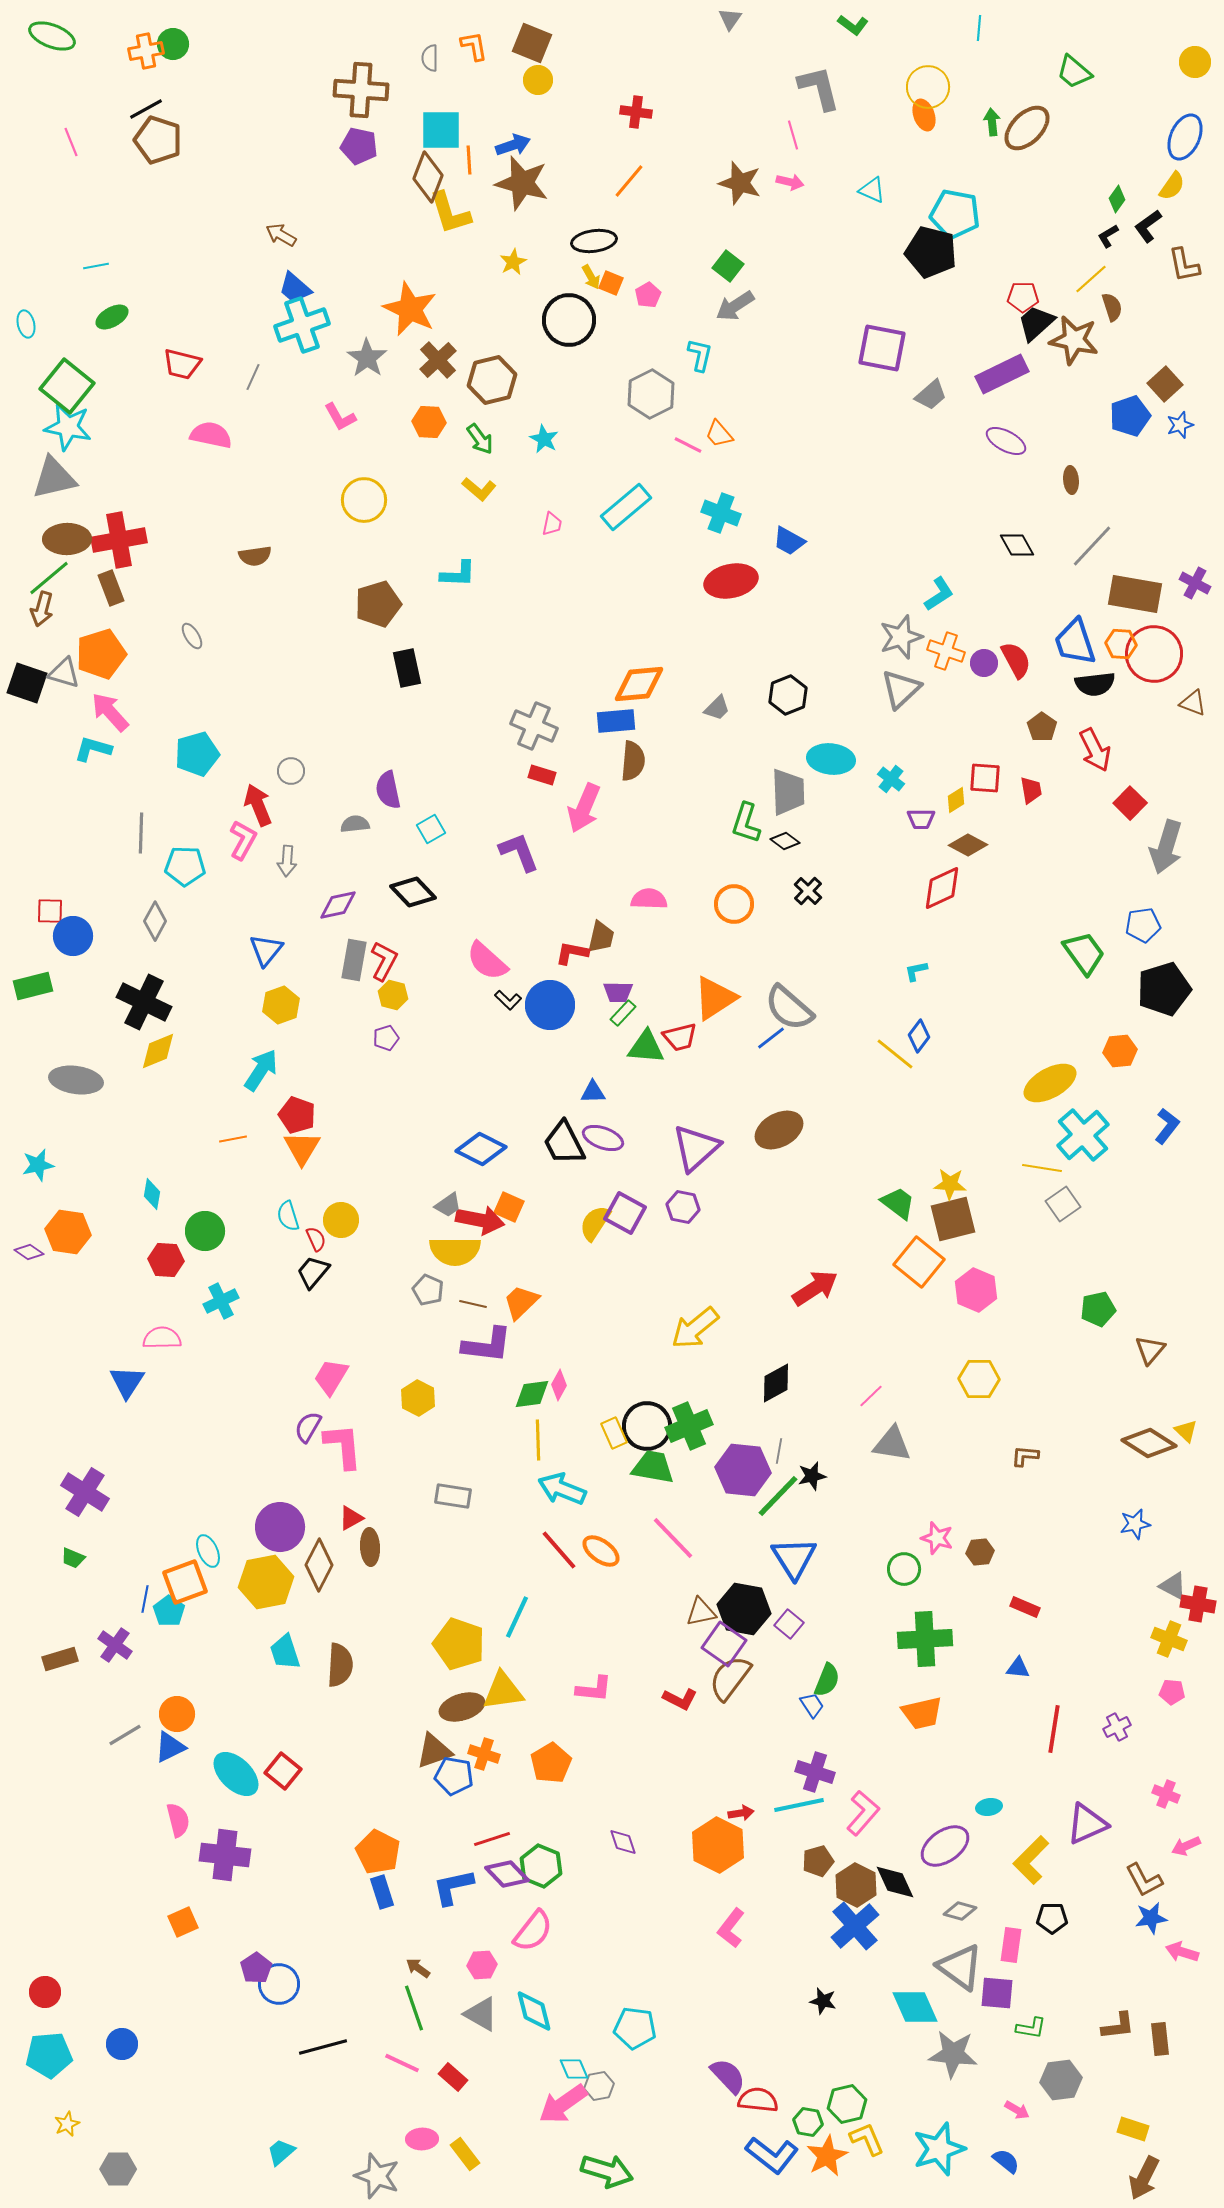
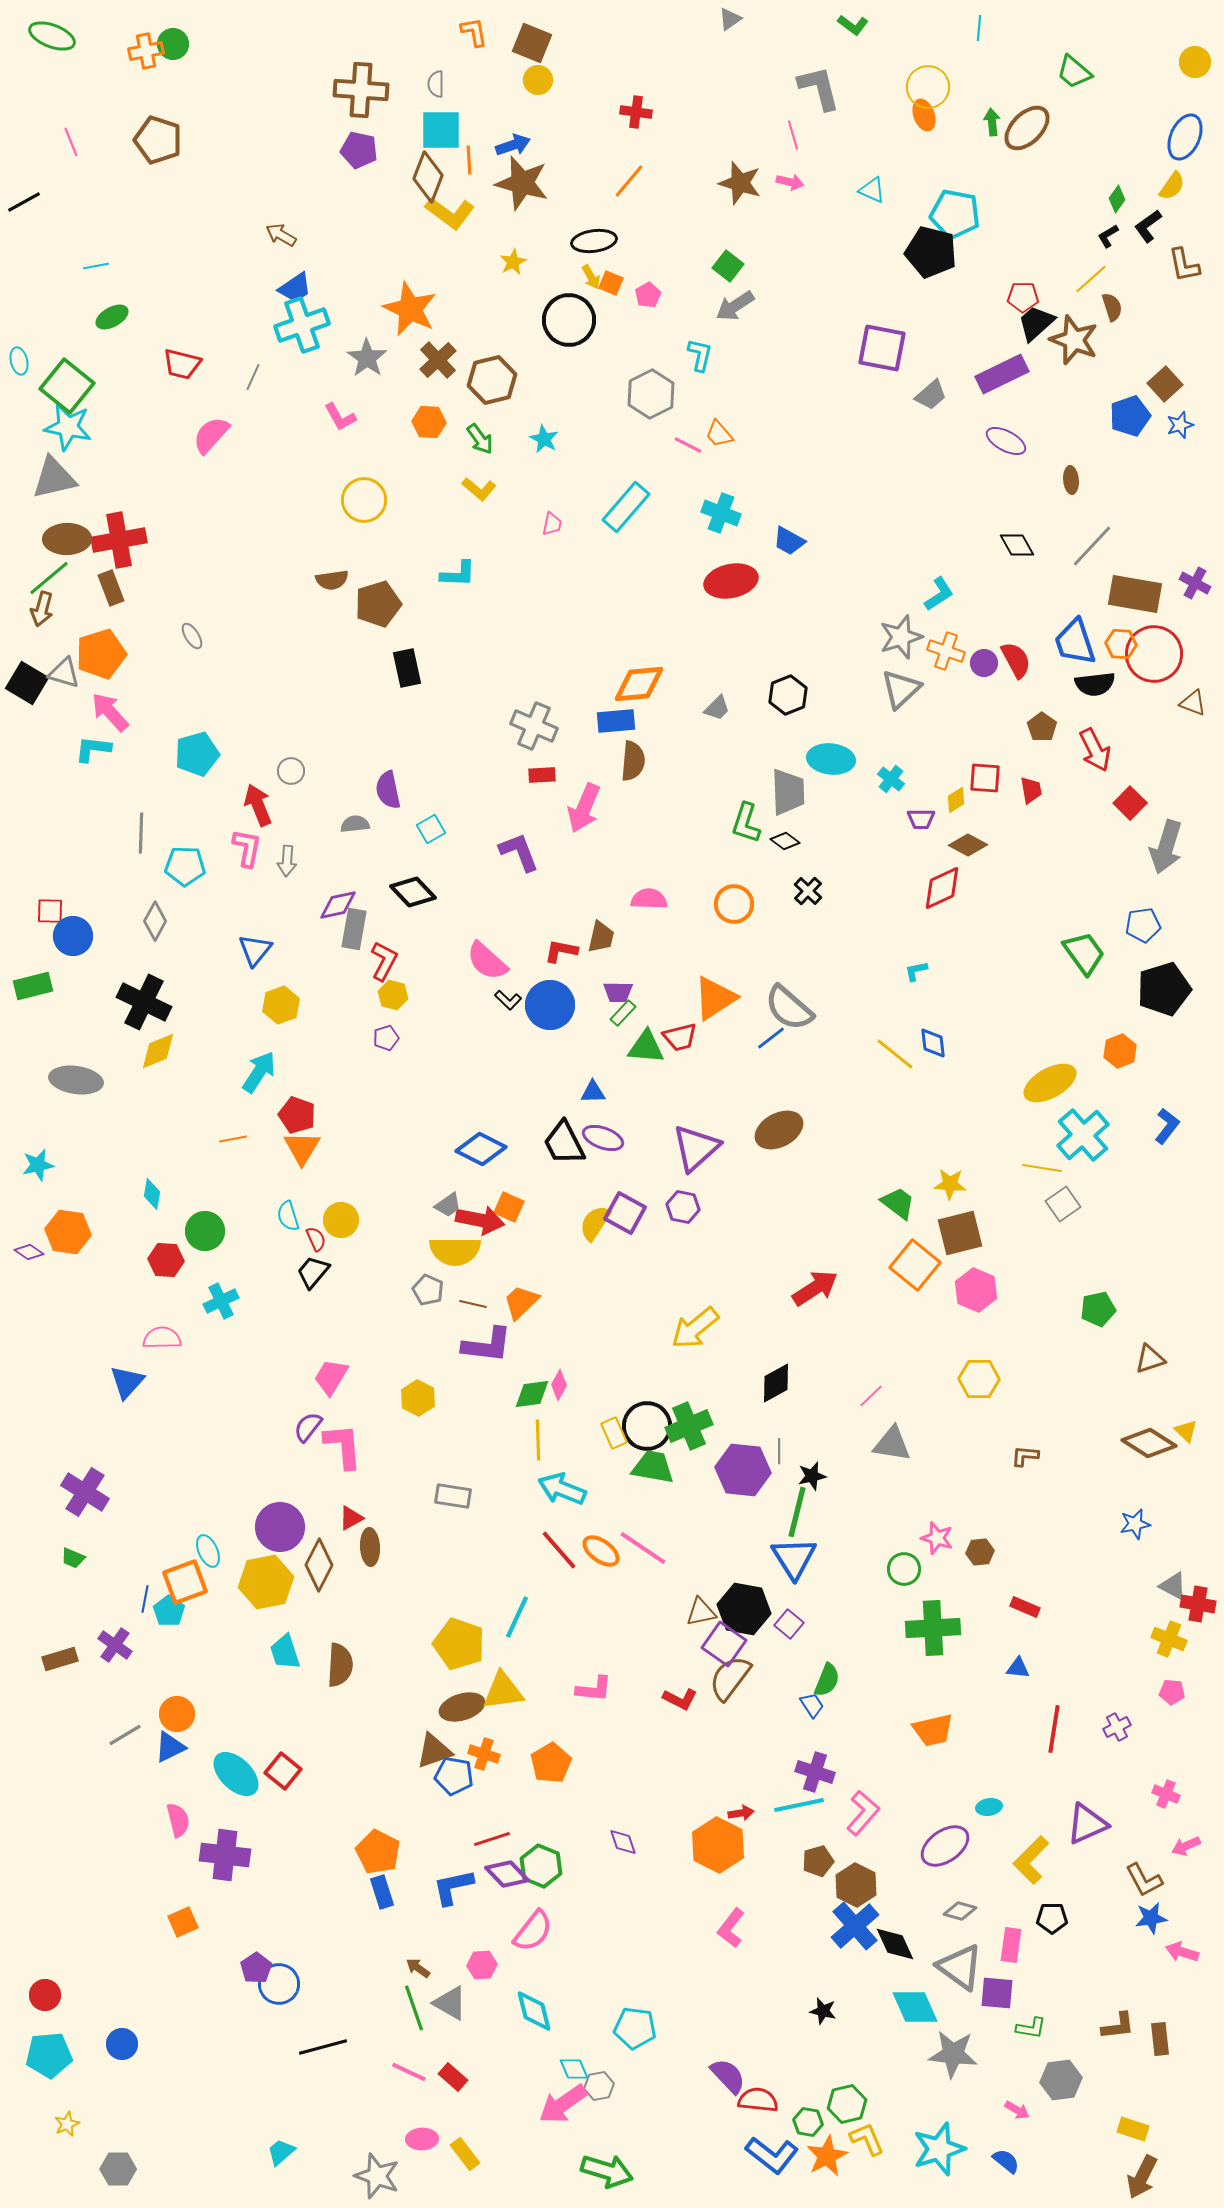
gray triangle at (730, 19): rotated 20 degrees clockwise
orange L-shape at (474, 46): moved 14 px up
gray semicircle at (430, 58): moved 6 px right, 26 px down
black line at (146, 109): moved 122 px left, 93 px down
purple pentagon at (359, 146): moved 4 px down
yellow L-shape at (450, 213): rotated 36 degrees counterclockwise
blue trapezoid at (295, 288): rotated 75 degrees counterclockwise
cyan ellipse at (26, 324): moved 7 px left, 37 px down
brown star at (1074, 340): rotated 9 degrees clockwise
pink semicircle at (211, 435): rotated 60 degrees counterclockwise
cyan rectangle at (626, 507): rotated 9 degrees counterclockwise
brown semicircle at (255, 556): moved 77 px right, 24 px down
black square at (27, 683): rotated 12 degrees clockwise
cyan L-shape at (93, 749): rotated 9 degrees counterclockwise
red rectangle at (542, 775): rotated 20 degrees counterclockwise
pink L-shape at (243, 840): moved 4 px right, 8 px down; rotated 18 degrees counterclockwise
blue triangle at (266, 950): moved 11 px left
red L-shape at (572, 953): moved 11 px left, 2 px up
gray rectangle at (354, 960): moved 31 px up
blue diamond at (919, 1036): moved 14 px right, 7 px down; rotated 44 degrees counterclockwise
orange hexagon at (1120, 1051): rotated 16 degrees counterclockwise
cyan arrow at (261, 1070): moved 2 px left, 2 px down
brown square at (953, 1219): moved 7 px right, 14 px down
orange square at (919, 1262): moved 4 px left, 3 px down
brown triangle at (1150, 1350): moved 9 px down; rotated 32 degrees clockwise
blue triangle at (127, 1382): rotated 9 degrees clockwise
purple semicircle at (308, 1427): rotated 8 degrees clockwise
gray line at (779, 1451): rotated 10 degrees counterclockwise
green line at (778, 1496): moved 19 px right, 16 px down; rotated 30 degrees counterclockwise
pink line at (673, 1538): moved 30 px left, 10 px down; rotated 12 degrees counterclockwise
green cross at (925, 1639): moved 8 px right, 11 px up
orange trapezoid at (922, 1713): moved 11 px right, 17 px down
black diamond at (895, 1882): moved 62 px down
red circle at (45, 1992): moved 3 px down
black star at (823, 2001): moved 10 px down
gray triangle at (481, 2014): moved 31 px left, 11 px up
pink line at (402, 2063): moved 7 px right, 9 px down
brown arrow at (1144, 2178): moved 2 px left, 1 px up
